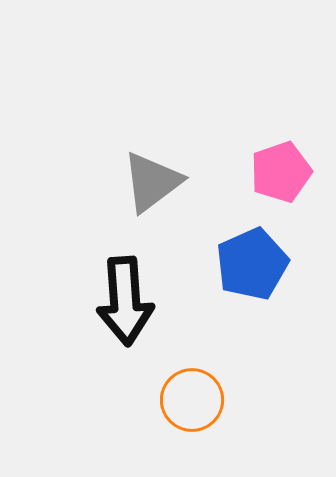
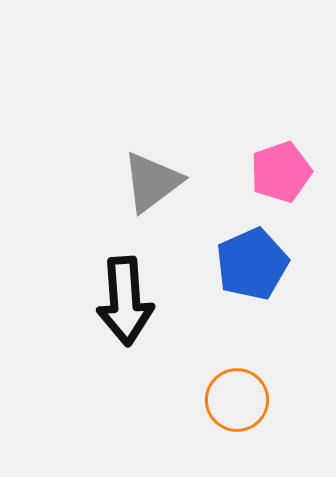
orange circle: moved 45 px right
